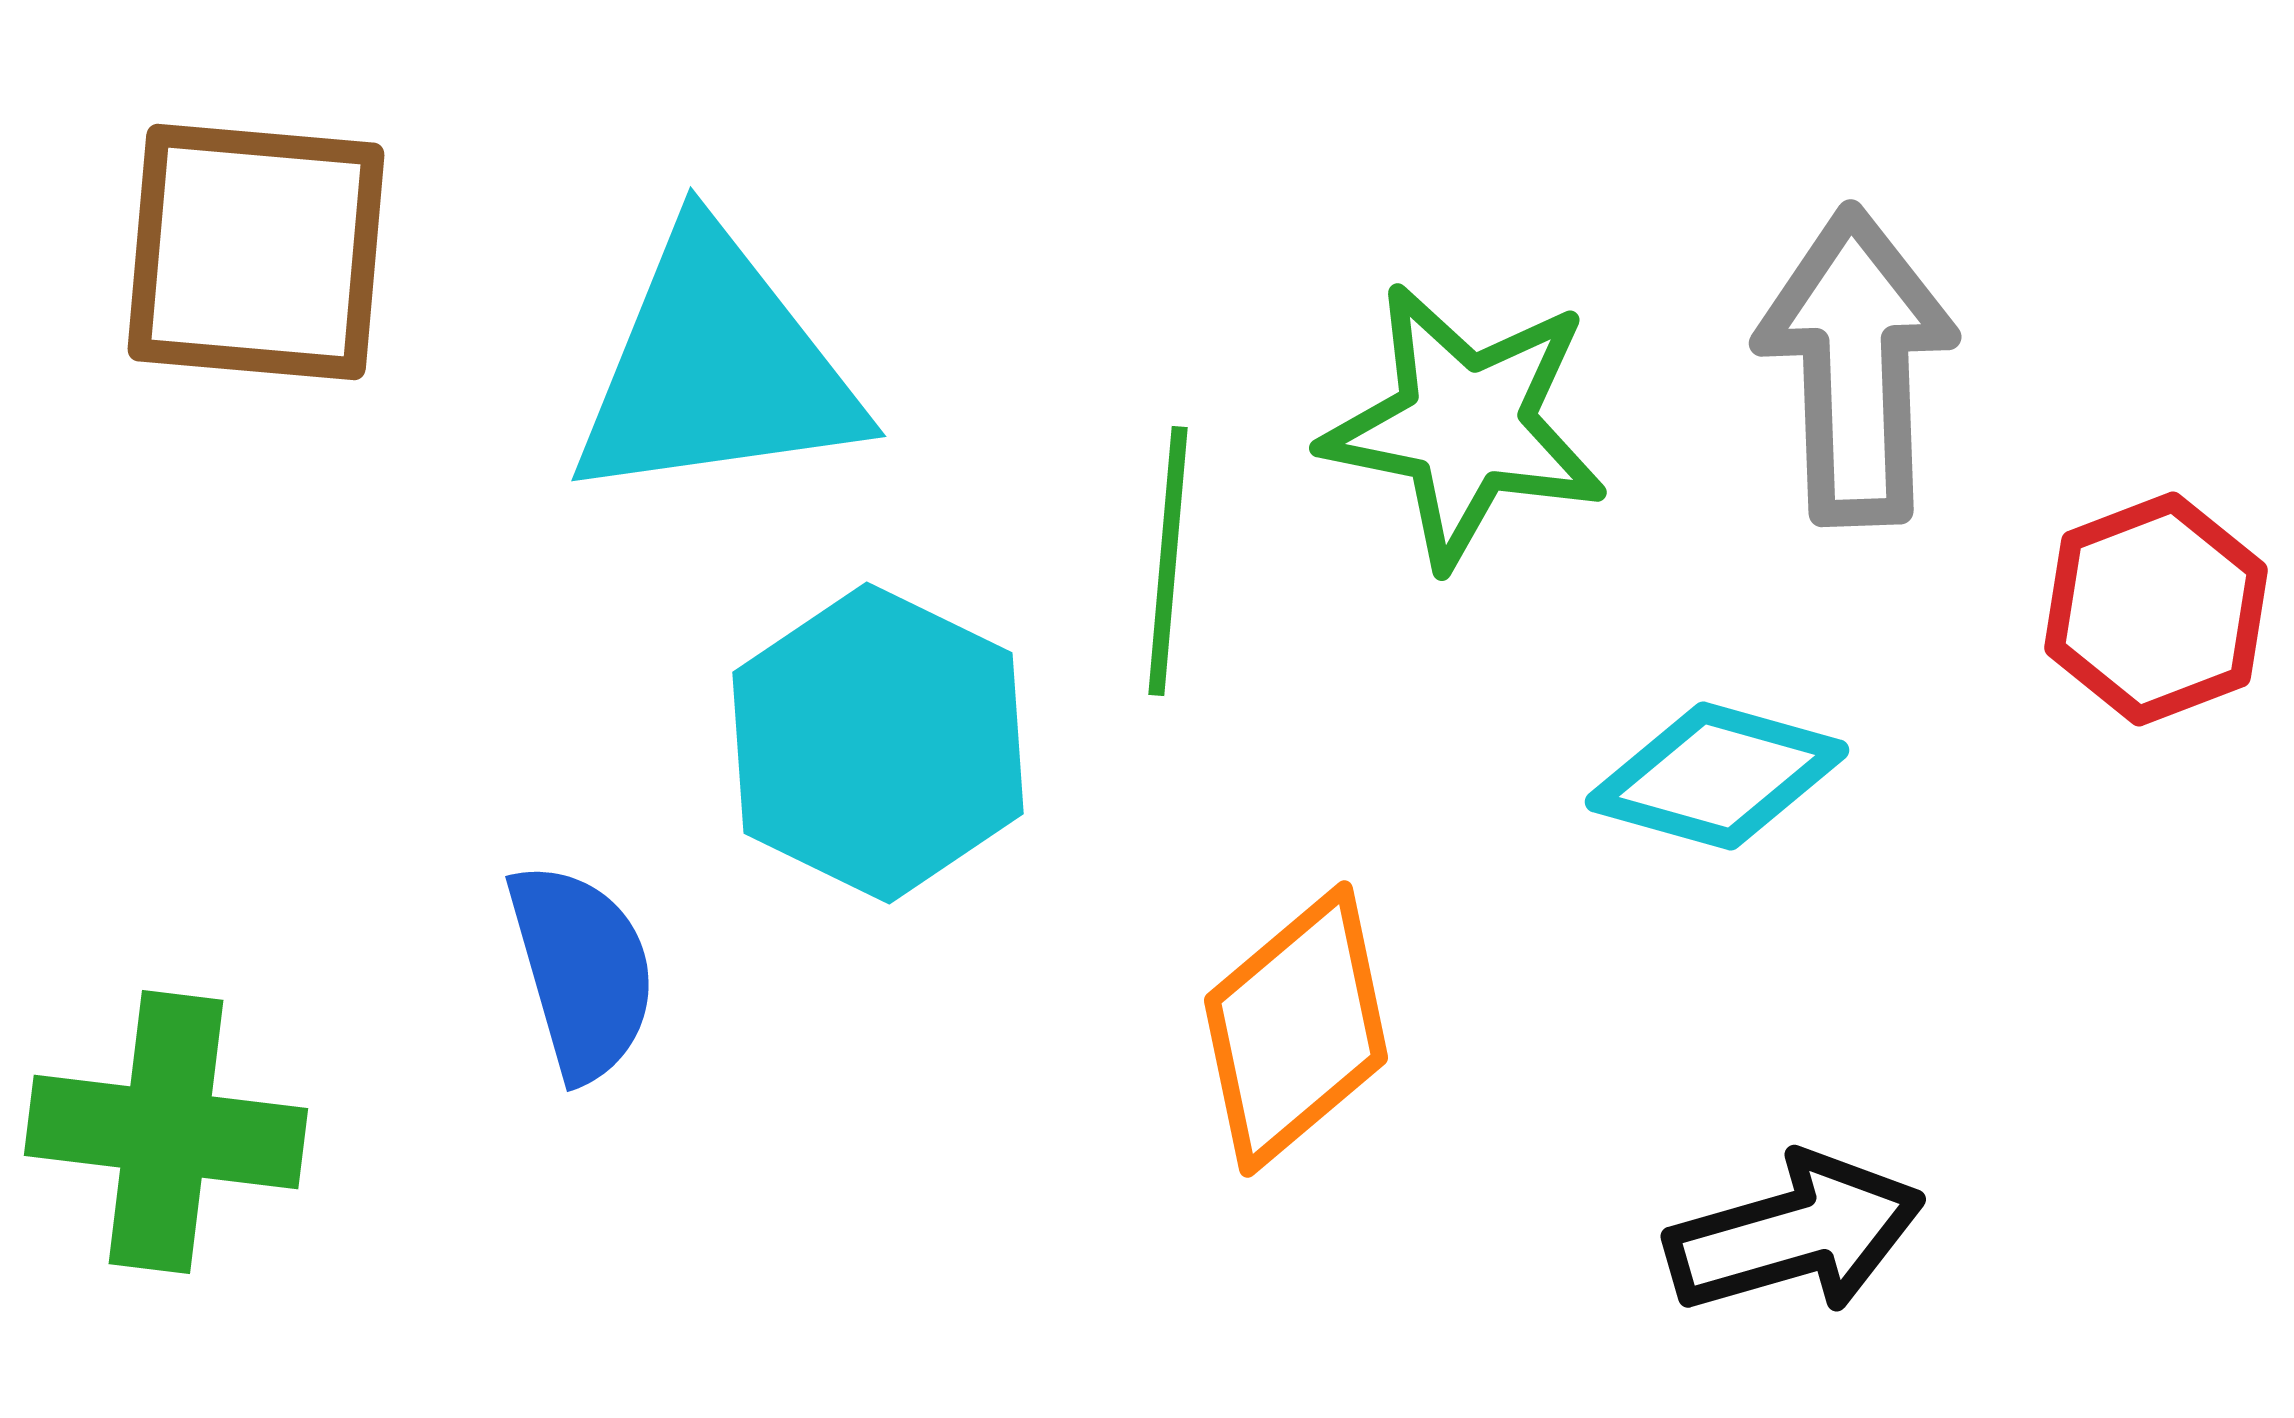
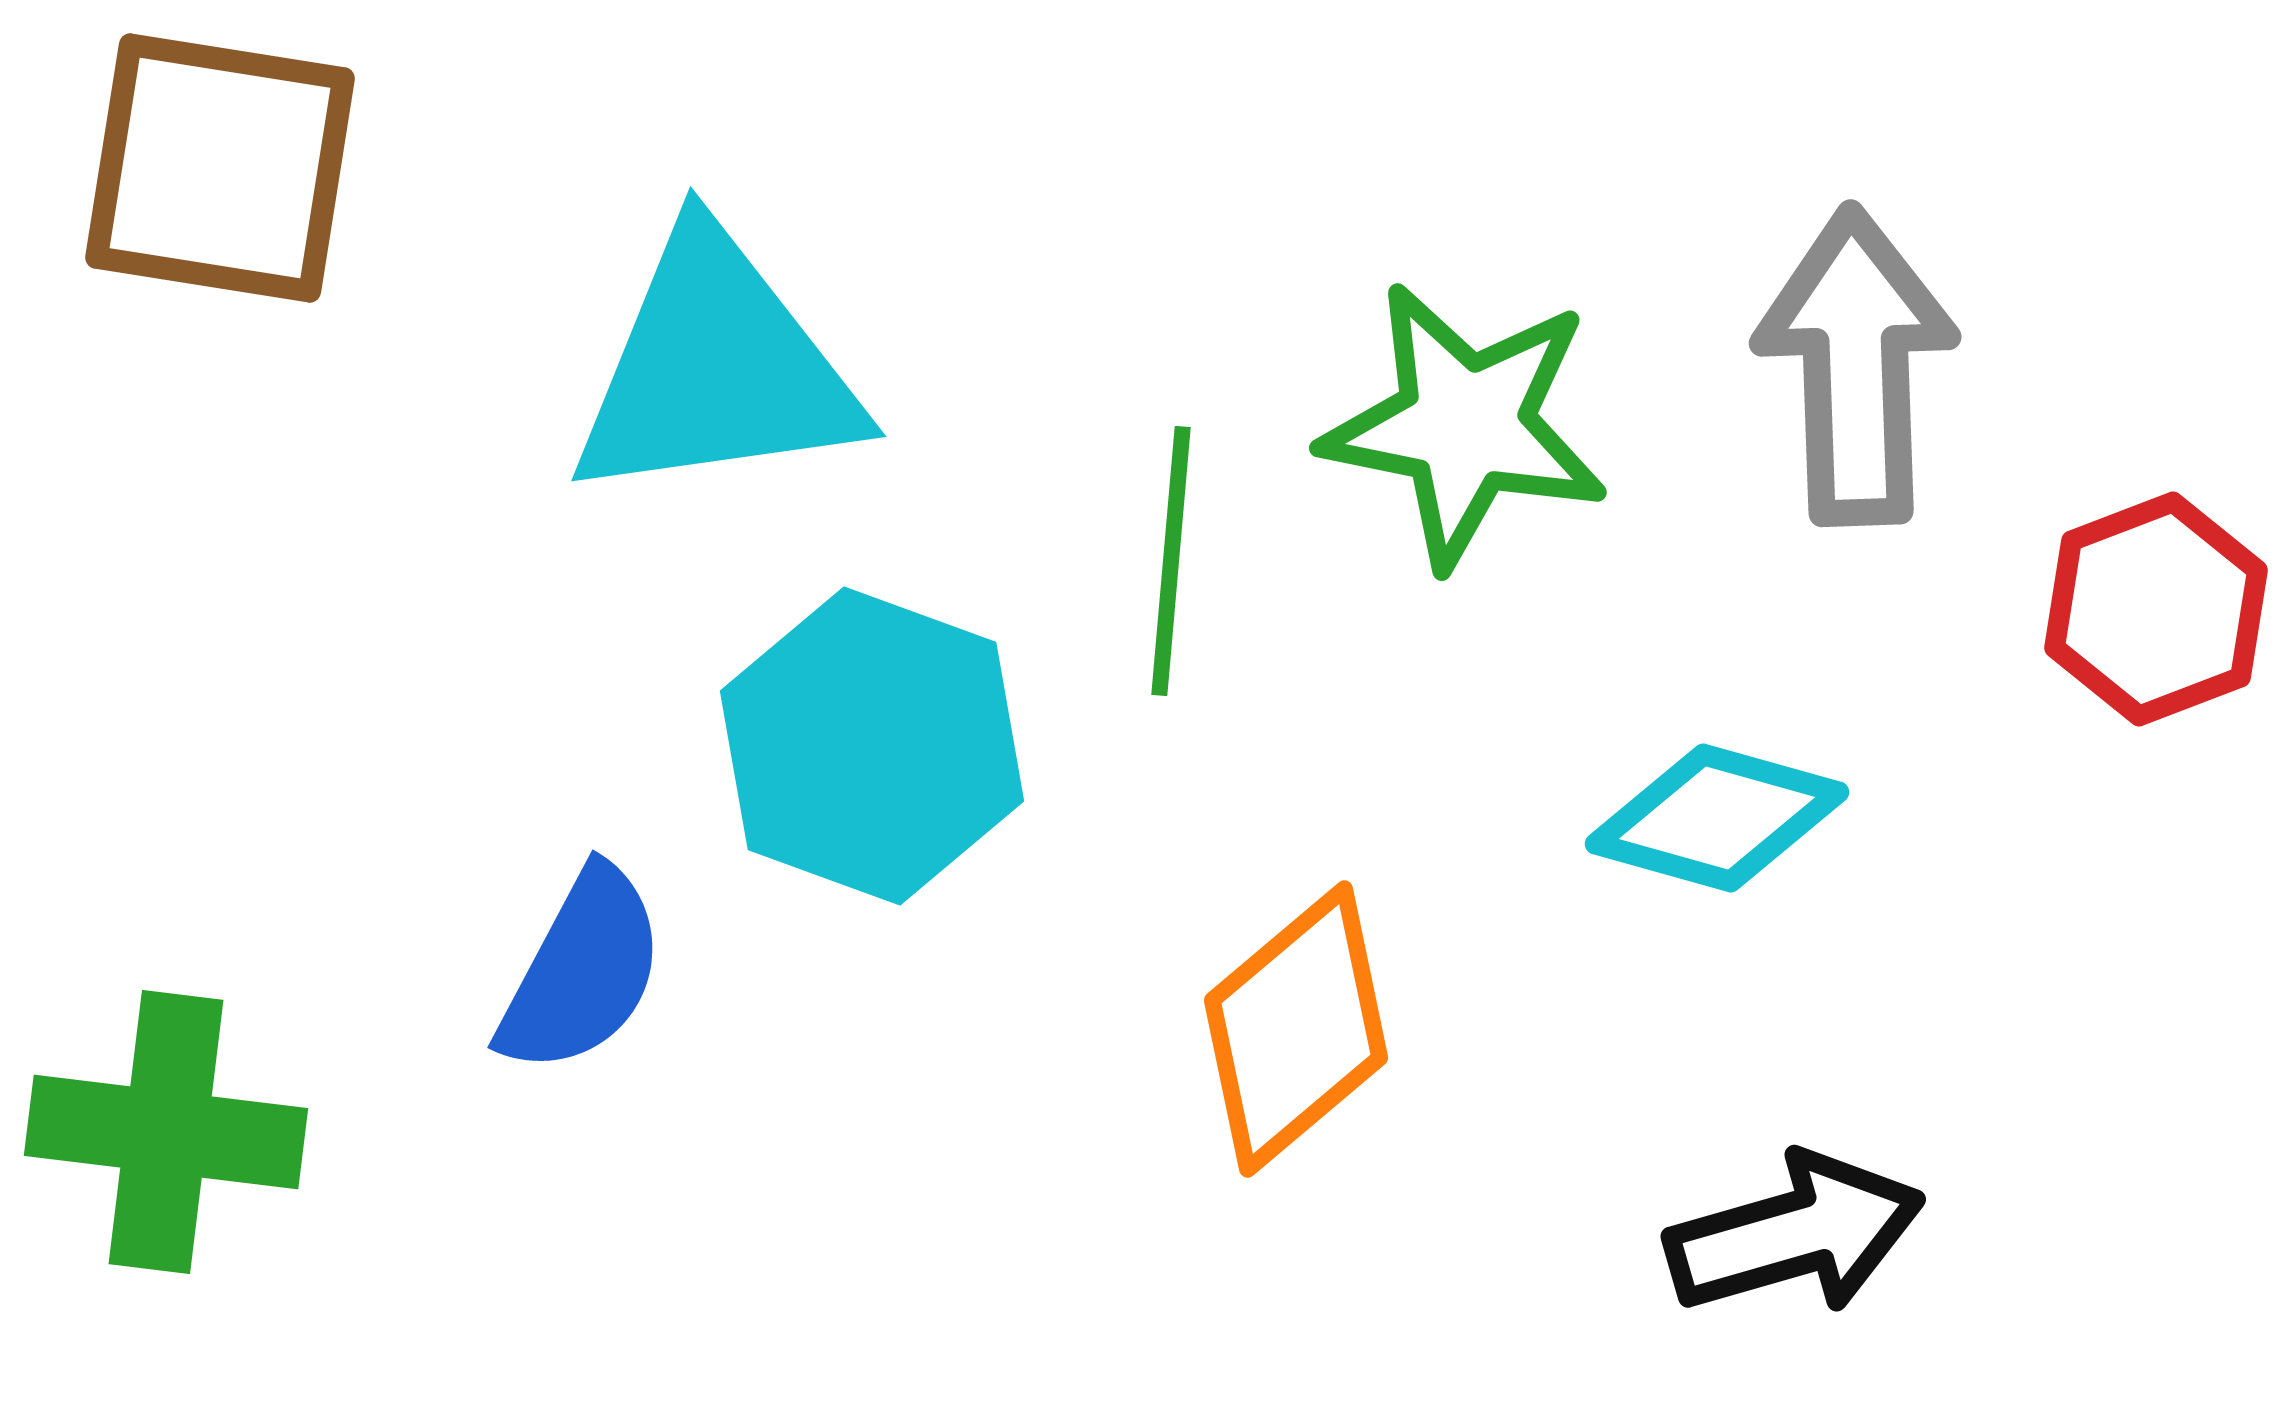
brown square: moved 36 px left, 84 px up; rotated 4 degrees clockwise
green line: moved 3 px right
cyan hexagon: moved 6 px left, 3 px down; rotated 6 degrees counterclockwise
cyan diamond: moved 42 px down
blue semicircle: rotated 44 degrees clockwise
